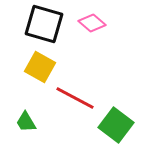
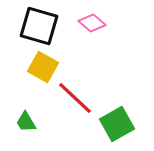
black square: moved 5 px left, 2 px down
yellow square: moved 3 px right
red line: rotated 15 degrees clockwise
green square: moved 1 px right, 1 px up; rotated 24 degrees clockwise
